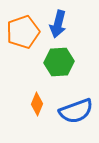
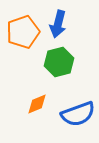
green hexagon: rotated 12 degrees counterclockwise
orange diamond: rotated 45 degrees clockwise
blue semicircle: moved 2 px right, 3 px down
